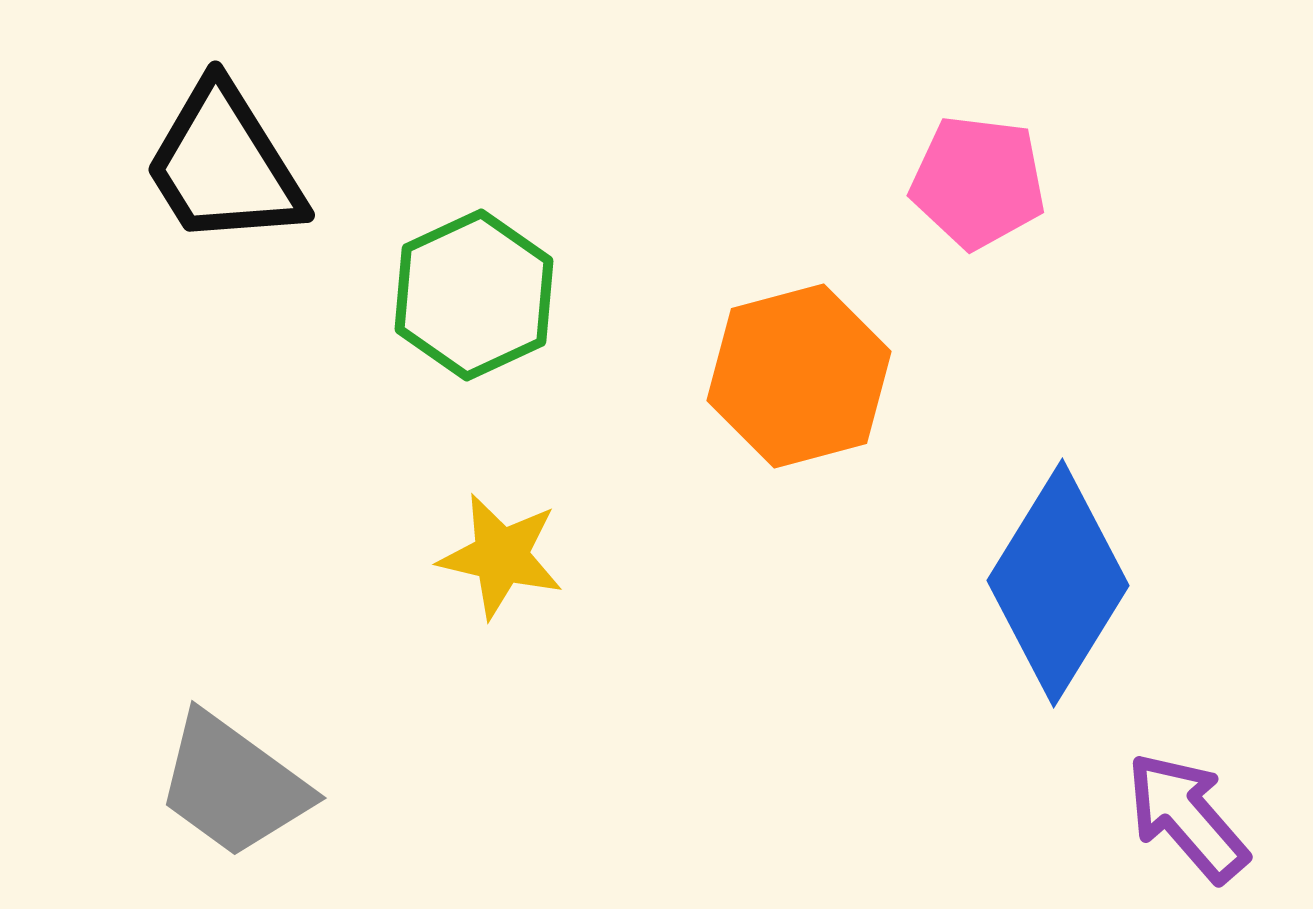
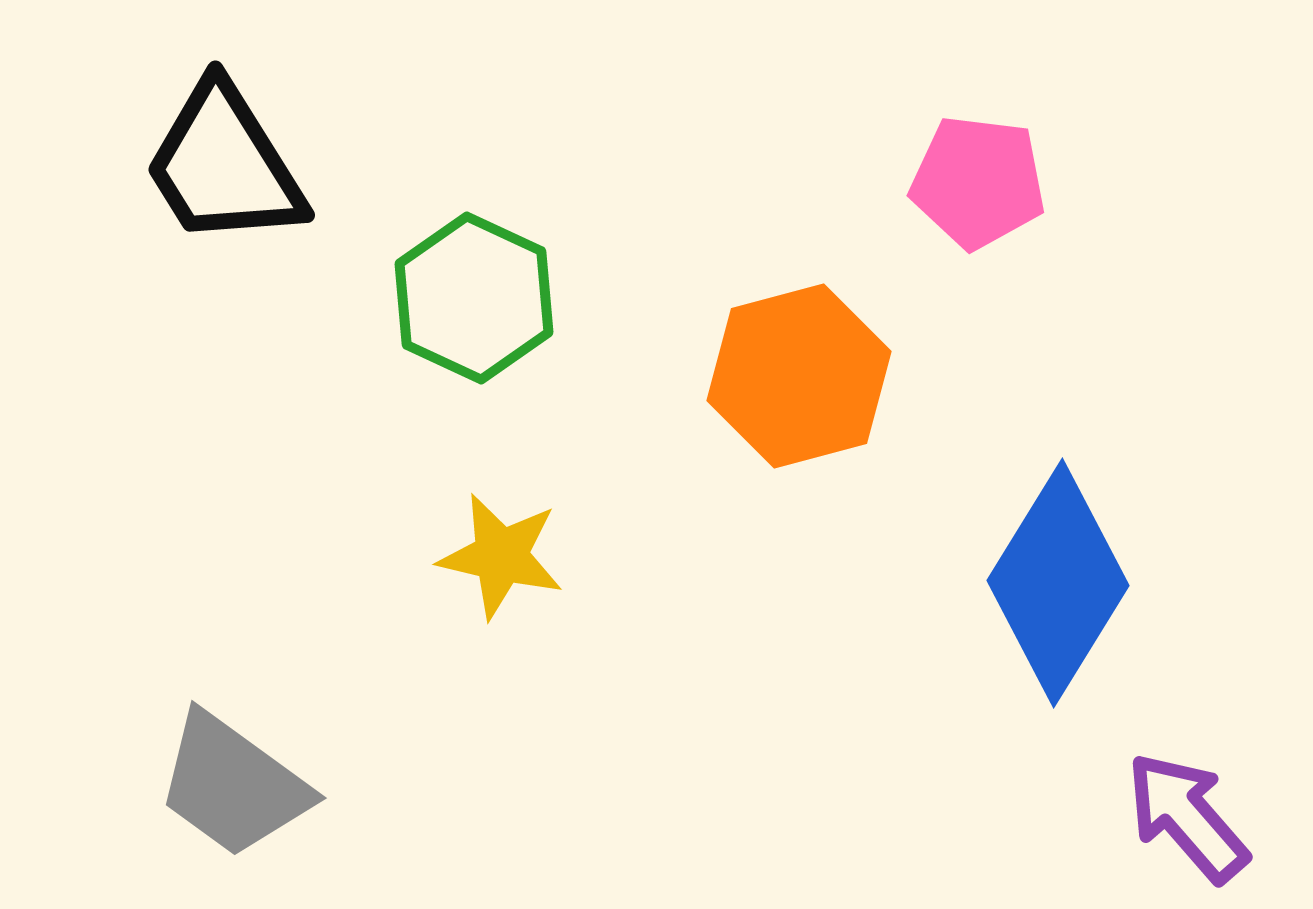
green hexagon: moved 3 px down; rotated 10 degrees counterclockwise
